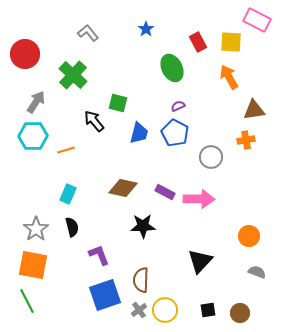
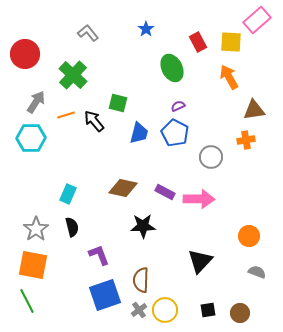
pink rectangle: rotated 68 degrees counterclockwise
cyan hexagon: moved 2 px left, 2 px down
orange line: moved 35 px up
